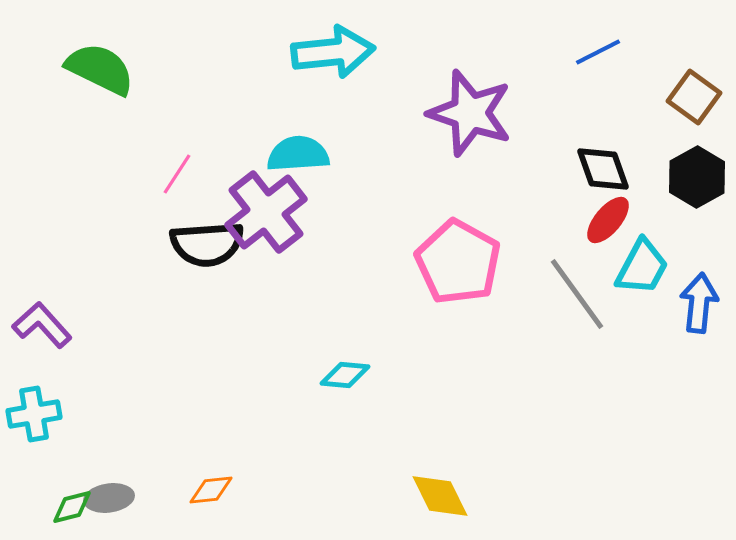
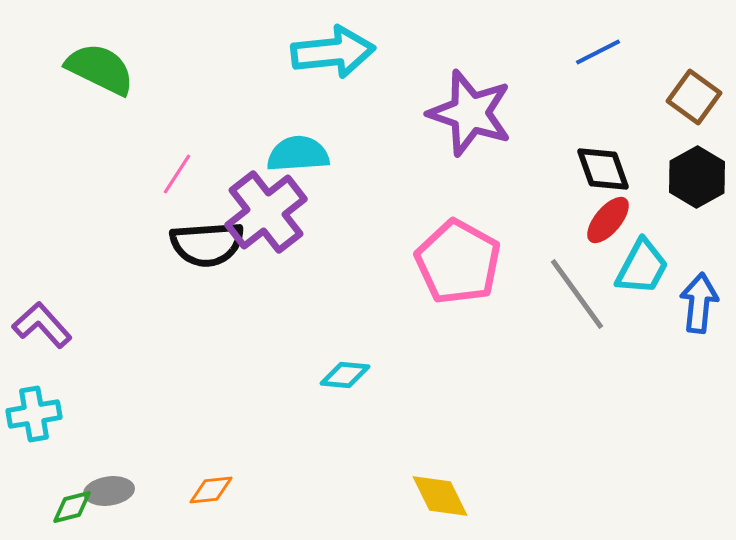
gray ellipse: moved 7 px up
